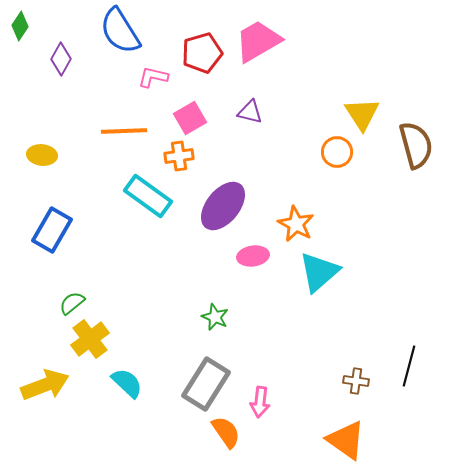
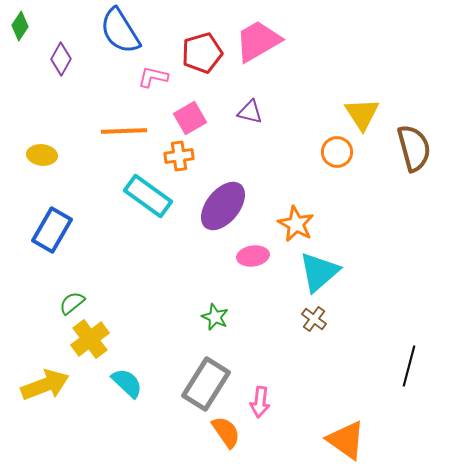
brown semicircle: moved 2 px left, 3 px down
brown cross: moved 42 px left, 62 px up; rotated 30 degrees clockwise
